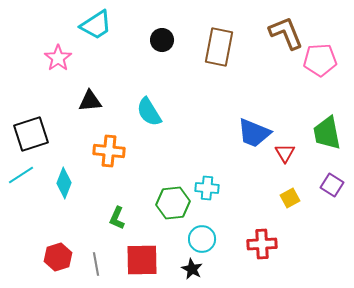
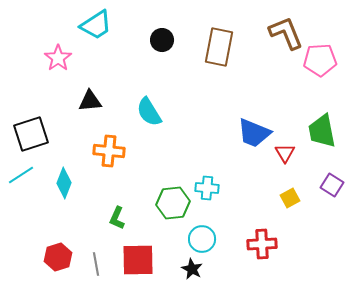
green trapezoid: moved 5 px left, 2 px up
red square: moved 4 px left
